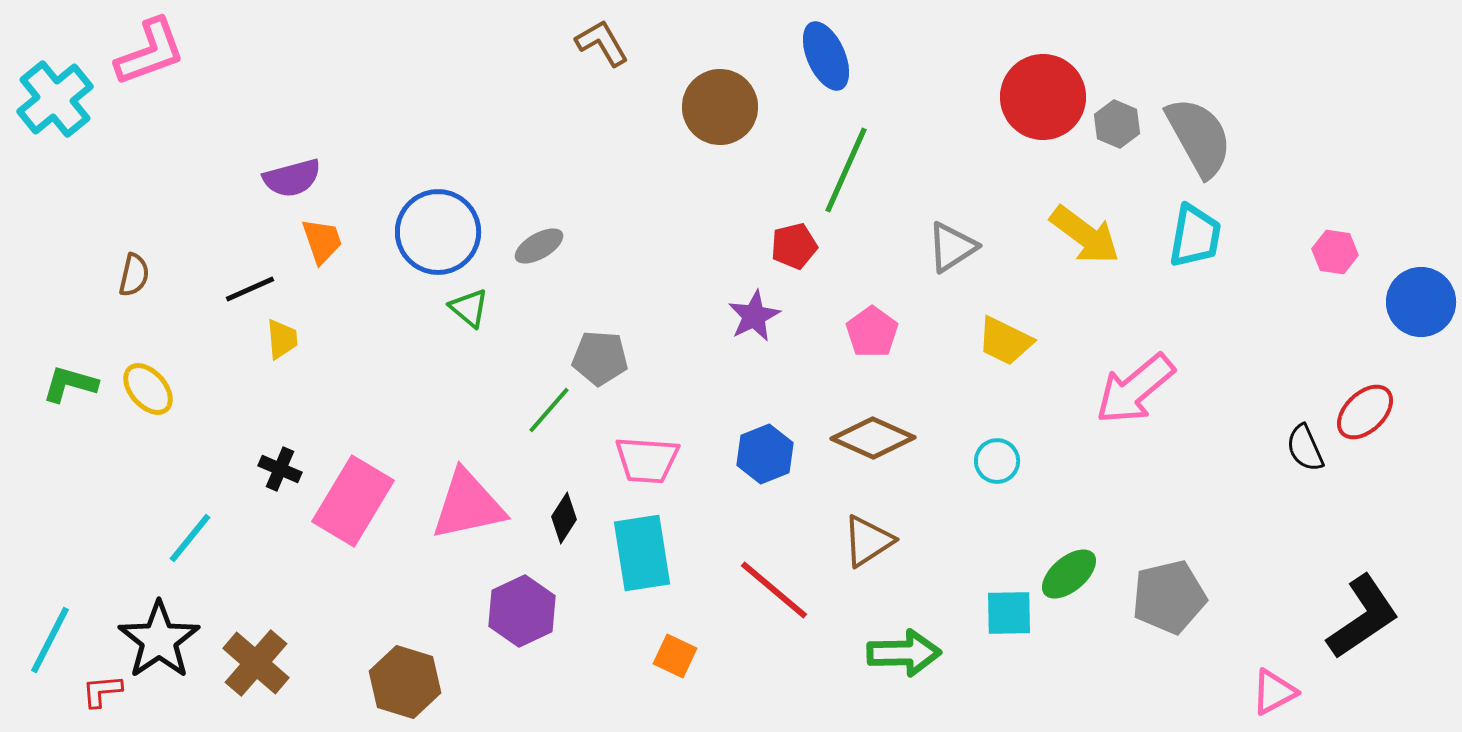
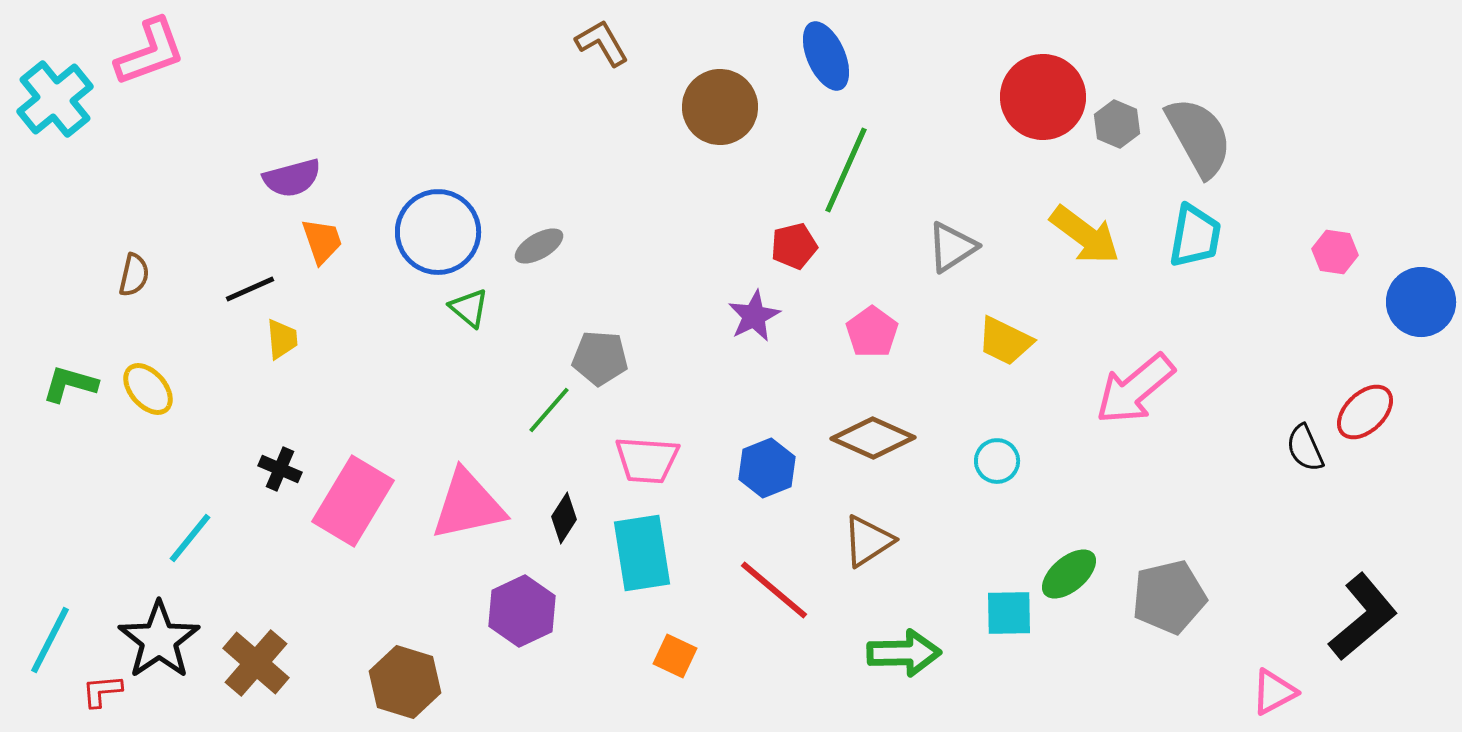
blue hexagon at (765, 454): moved 2 px right, 14 px down
black L-shape at (1363, 617): rotated 6 degrees counterclockwise
